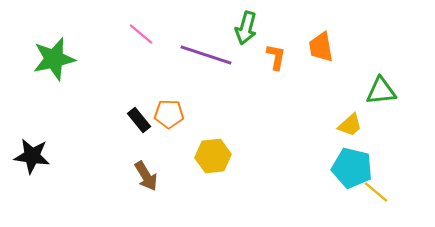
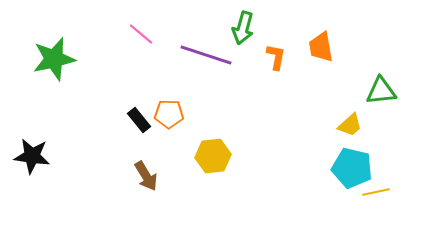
green arrow: moved 3 px left
yellow line: rotated 52 degrees counterclockwise
